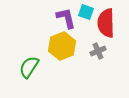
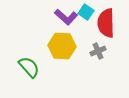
cyan square: rotated 14 degrees clockwise
purple L-shape: moved 1 px up; rotated 145 degrees clockwise
yellow hexagon: rotated 24 degrees clockwise
green semicircle: rotated 105 degrees clockwise
